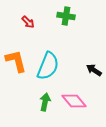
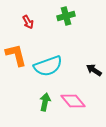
green cross: rotated 24 degrees counterclockwise
red arrow: rotated 16 degrees clockwise
orange L-shape: moved 6 px up
cyan semicircle: rotated 48 degrees clockwise
pink diamond: moved 1 px left
